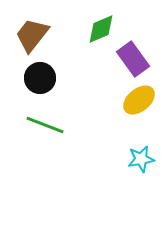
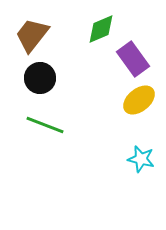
cyan star: rotated 24 degrees clockwise
